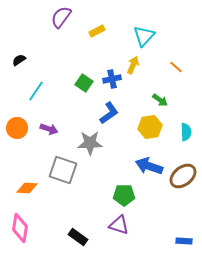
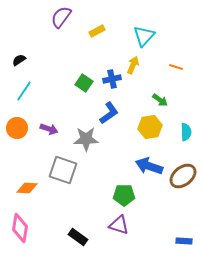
orange line: rotated 24 degrees counterclockwise
cyan line: moved 12 px left
gray star: moved 4 px left, 4 px up
